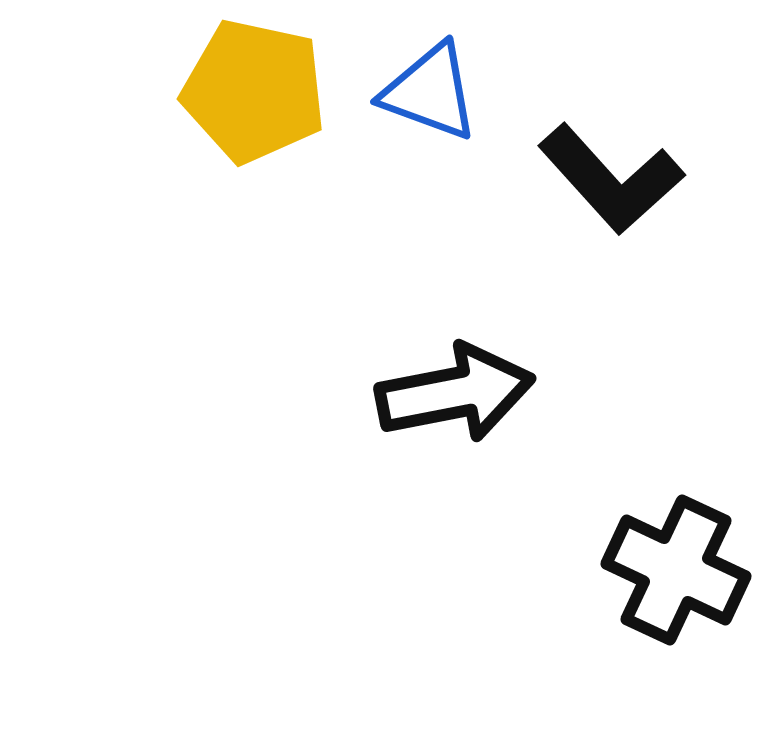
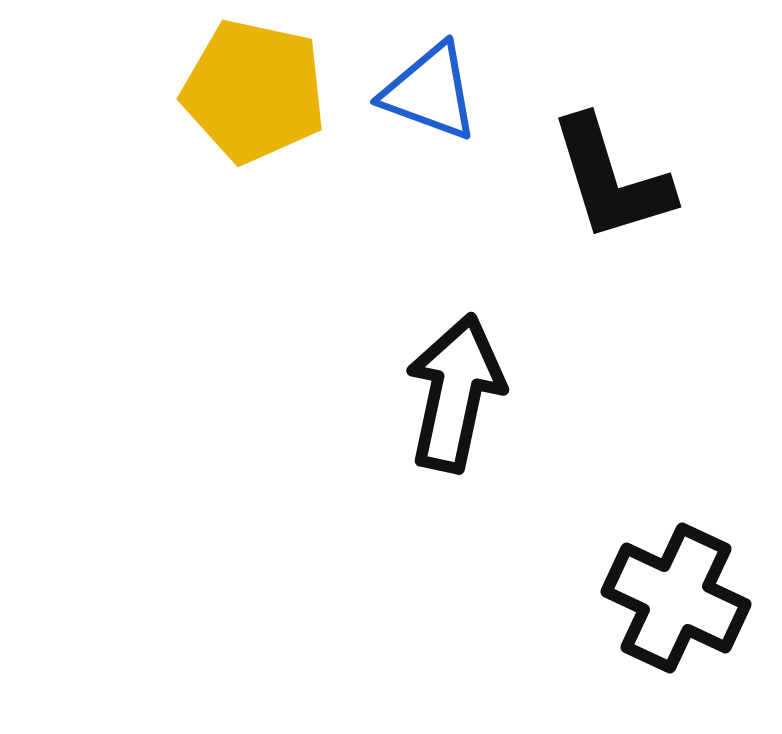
black L-shape: rotated 25 degrees clockwise
black arrow: rotated 67 degrees counterclockwise
black cross: moved 28 px down
